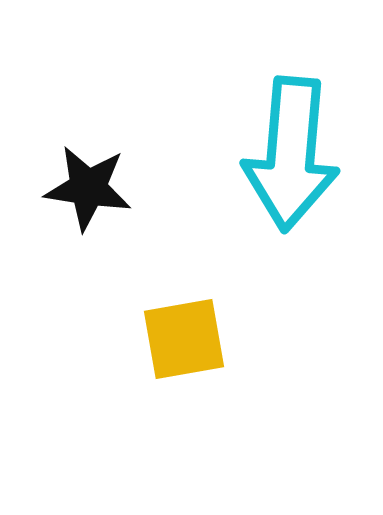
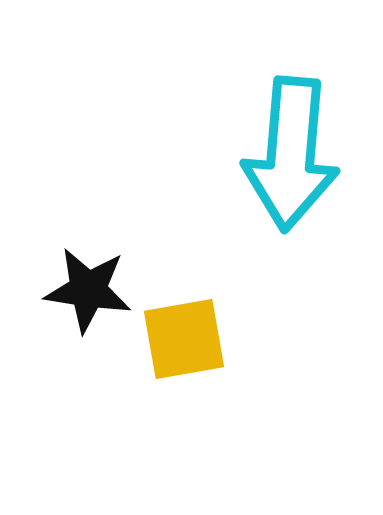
black star: moved 102 px down
